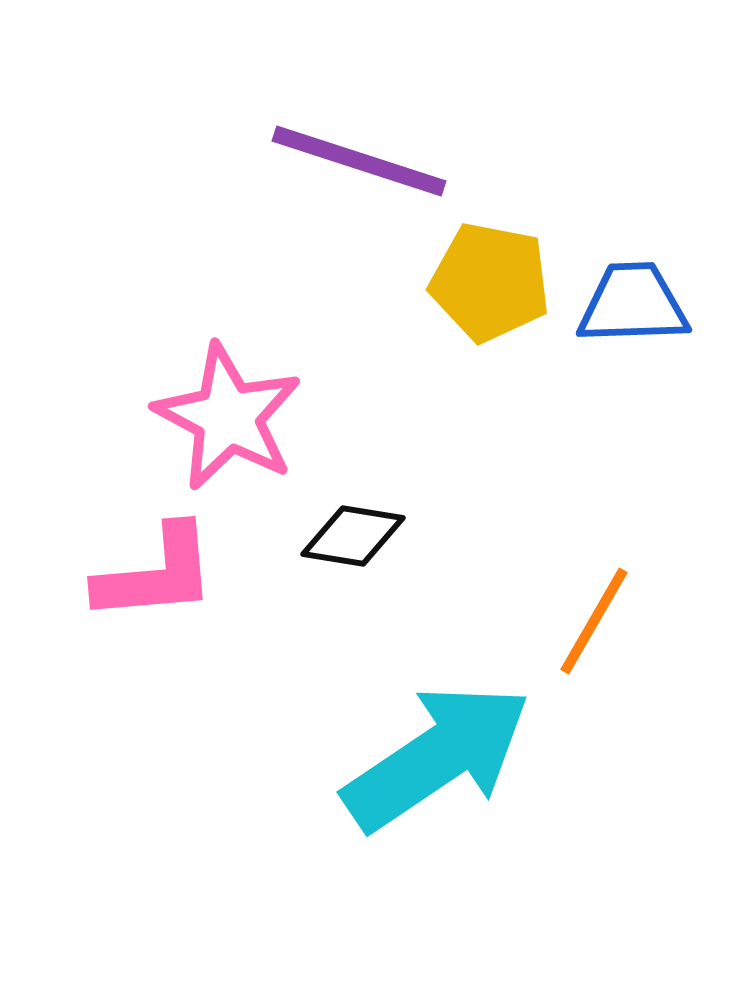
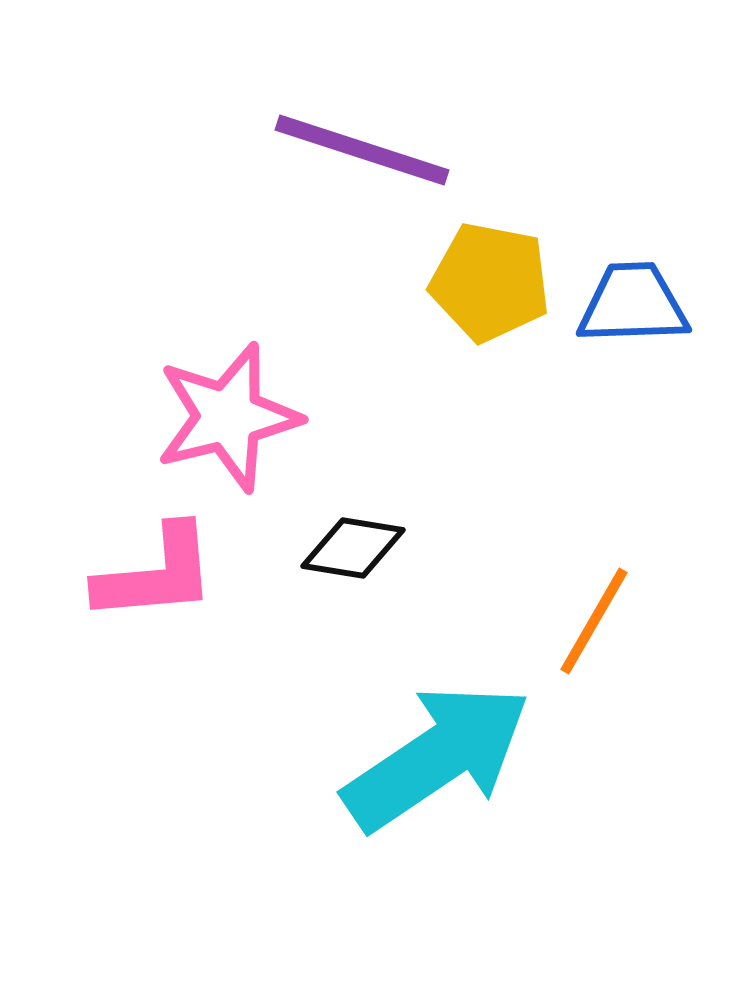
purple line: moved 3 px right, 11 px up
pink star: rotated 30 degrees clockwise
black diamond: moved 12 px down
